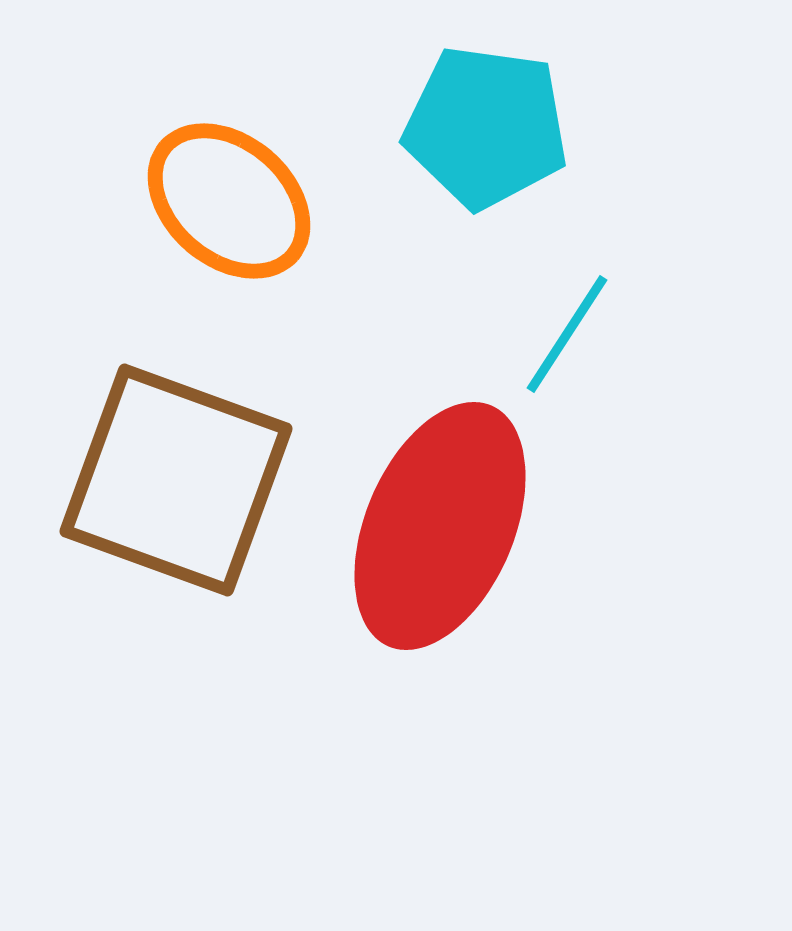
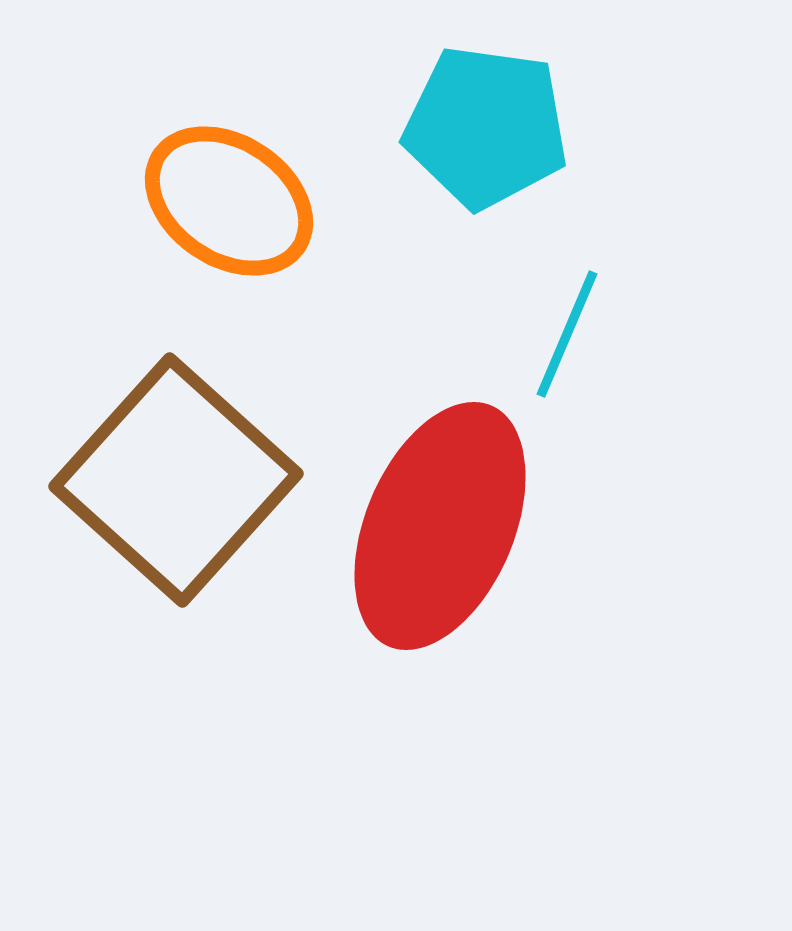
orange ellipse: rotated 7 degrees counterclockwise
cyan line: rotated 10 degrees counterclockwise
brown square: rotated 22 degrees clockwise
